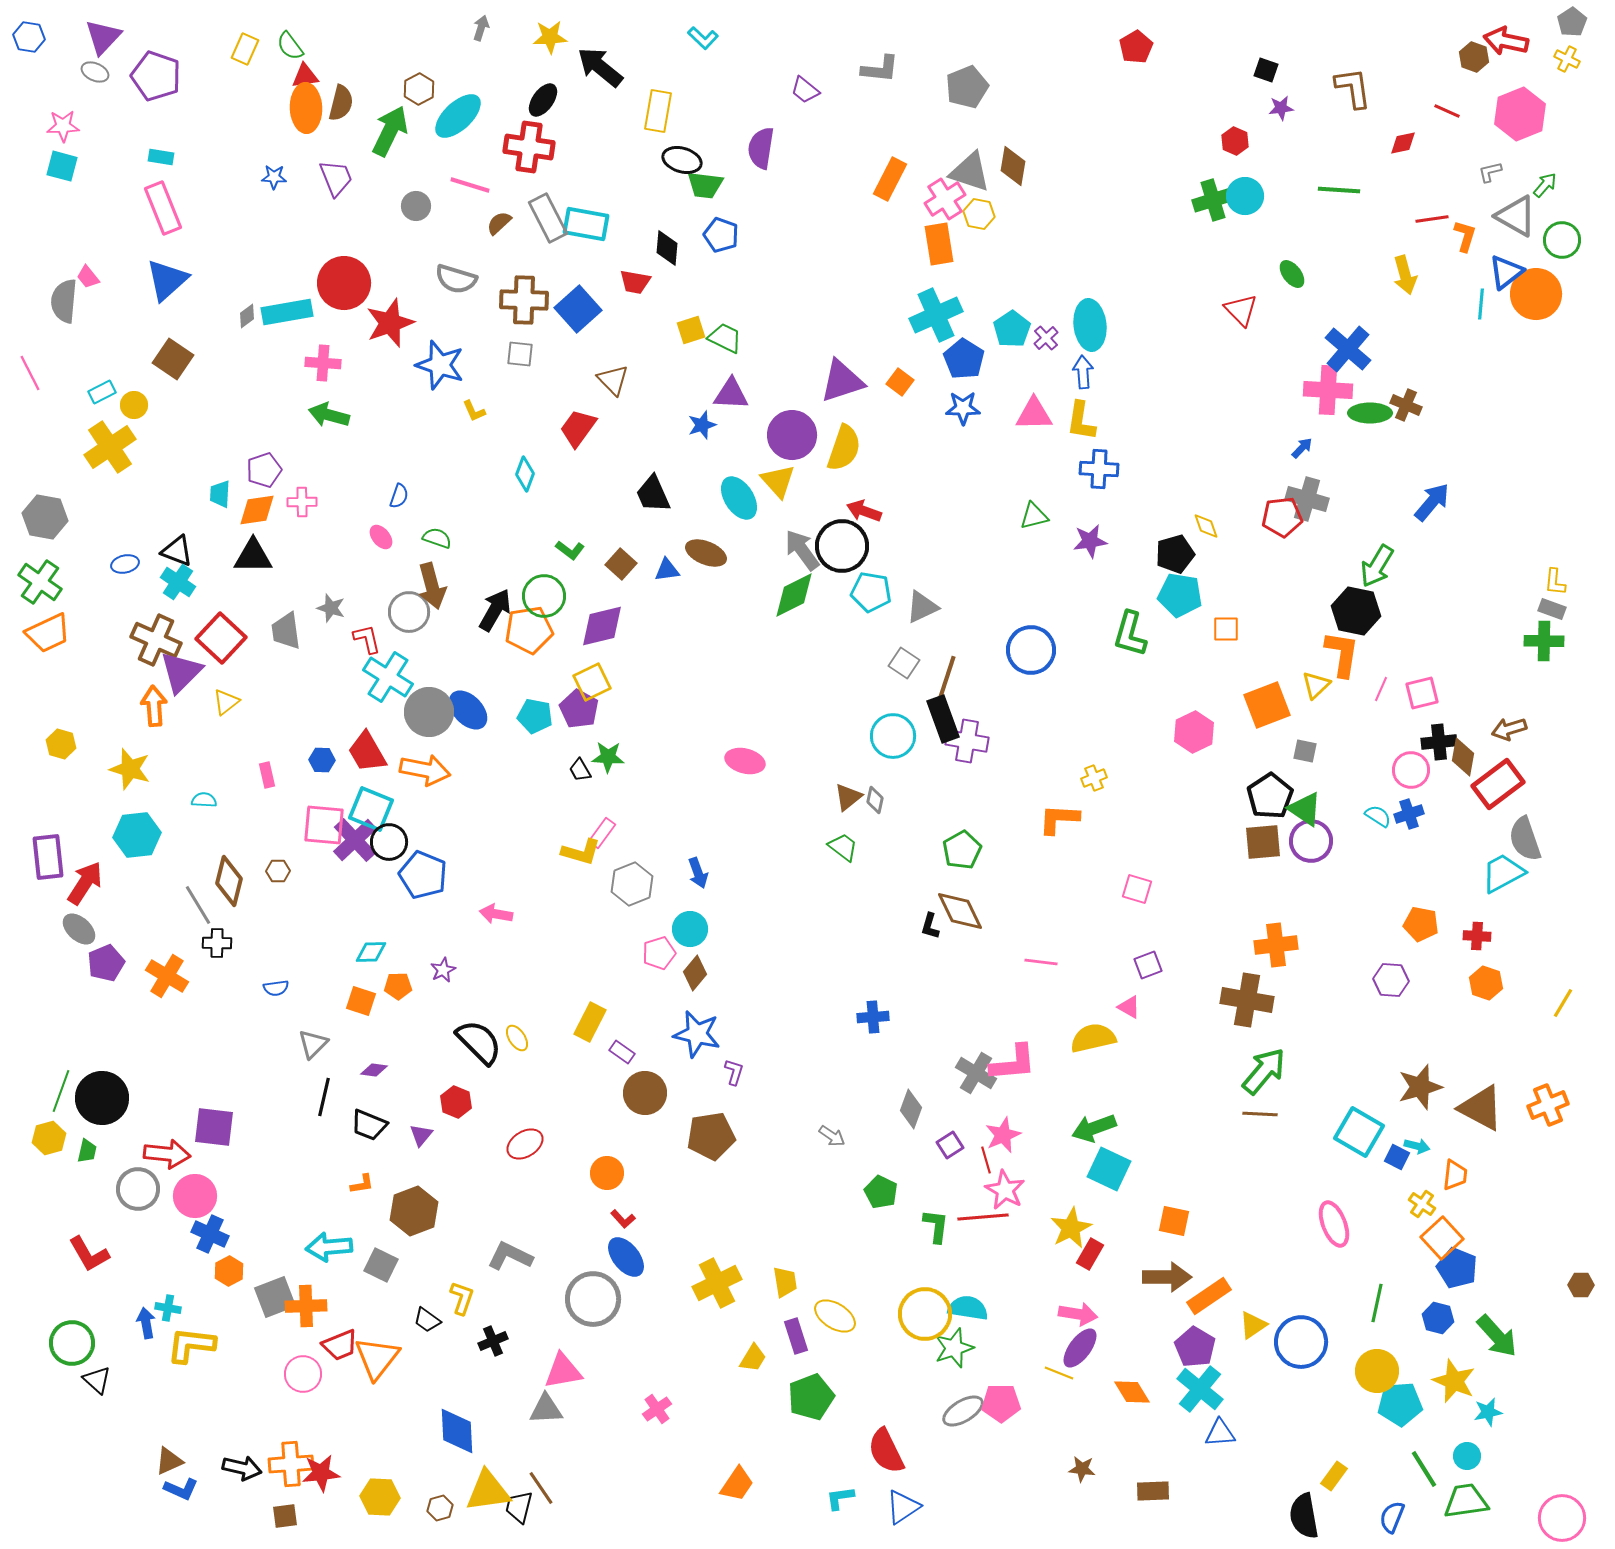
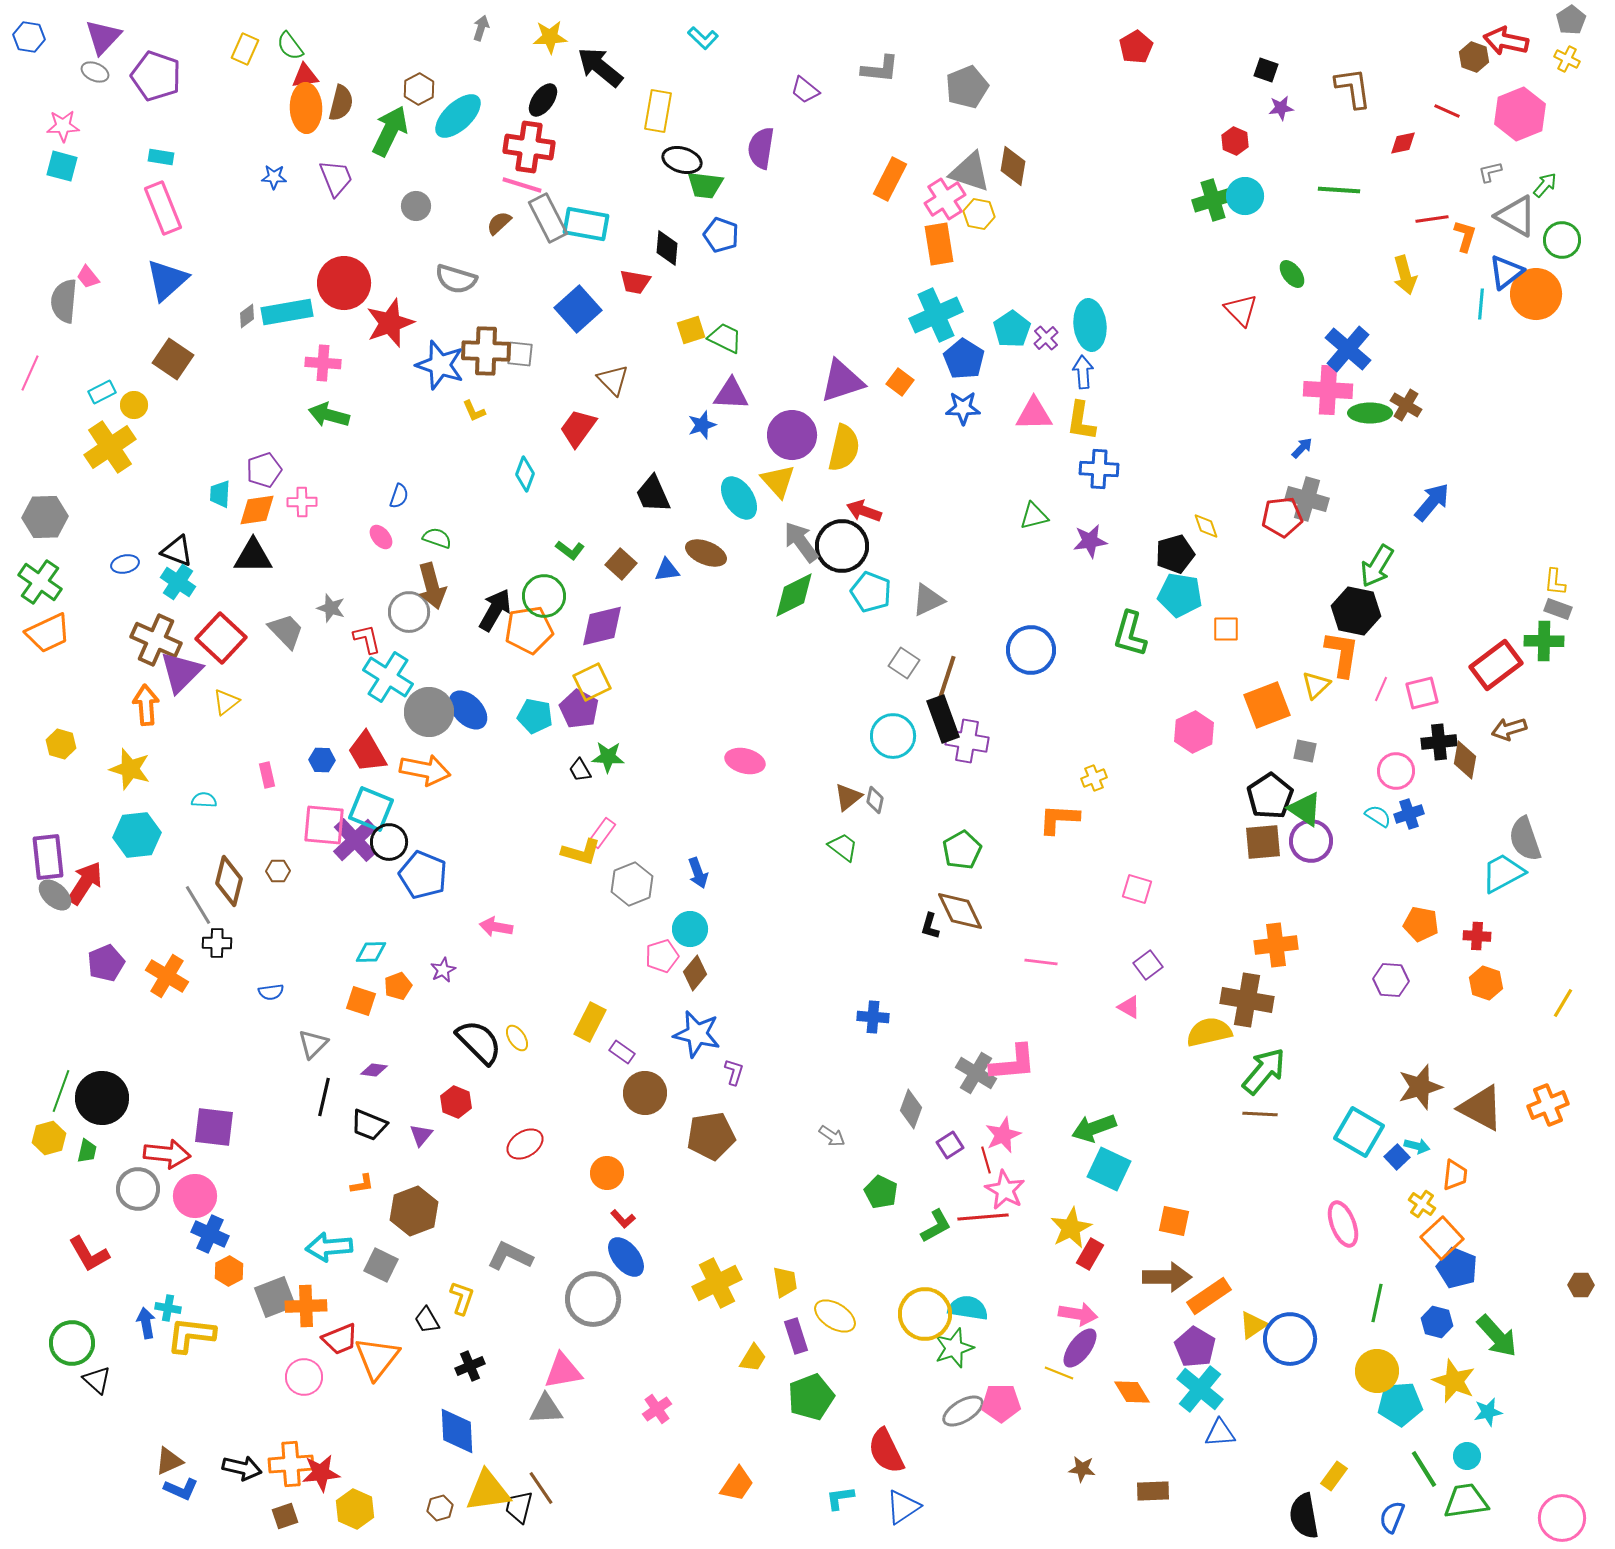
gray pentagon at (1572, 22): moved 1 px left, 2 px up
pink line at (470, 185): moved 52 px right
brown cross at (524, 300): moved 38 px left, 51 px down
pink line at (30, 373): rotated 51 degrees clockwise
brown cross at (1406, 405): rotated 8 degrees clockwise
yellow semicircle at (844, 448): rotated 6 degrees counterclockwise
gray hexagon at (45, 517): rotated 12 degrees counterclockwise
gray arrow at (802, 550): moved 1 px left, 8 px up
cyan pentagon at (871, 592): rotated 12 degrees clockwise
gray triangle at (922, 607): moved 6 px right, 7 px up
gray rectangle at (1552, 609): moved 6 px right
gray trapezoid at (286, 631): rotated 144 degrees clockwise
orange arrow at (154, 706): moved 8 px left, 1 px up
brown diamond at (1463, 757): moved 2 px right, 3 px down
pink circle at (1411, 770): moved 15 px left, 1 px down
red rectangle at (1498, 784): moved 2 px left, 119 px up
pink arrow at (496, 914): moved 13 px down
gray ellipse at (79, 929): moved 24 px left, 34 px up
pink pentagon at (659, 953): moved 3 px right, 3 px down
purple square at (1148, 965): rotated 16 degrees counterclockwise
orange pentagon at (398, 986): rotated 20 degrees counterclockwise
blue semicircle at (276, 988): moved 5 px left, 4 px down
blue cross at (873, 1017): rotated 8 degrees clockwise
yellow semicircle at (1093, 1038): moved 116 px right, 6 px up
blue square at (1397, 1157): rotated 20 degrees clockwise
pink ellipse at (1334, 1224): moved 9 px right
green L-shape at (936, 1226): rotated 54 degrees clockwise
blue hexagon at (1438, 1318): moved 1 px left, 4 px down
black trapezoid at (427, 1320): rotated 24 degrees clockwise
black cross at (493, 1341): moved 23 px left, 25 px down
blue circle at (1301, 1342): moved 11 px left, 3 px up
yellow L-shape at (191, 1345): moved 10 px up
red trapezoid at (340, 1345): moved 6 px up
pink circle at (303, 1374): moved 1 px right, 3 px down
yellow hexagon at (380, 1497): moved 25 px left, 12 px down; rotated 21 degrees clockwise
brown square at (285, 1516): rotated 12 degrees counterclockwise
